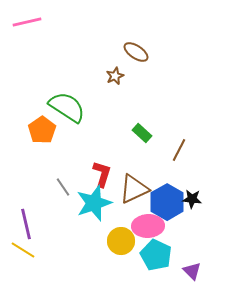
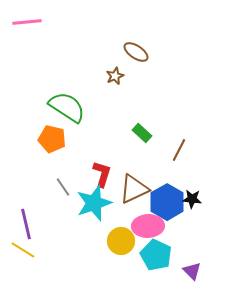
pink line: rotated 8 degrees clockwise
orange pentagon: moved 10 px right, 9 px down; rotated 24 degrees counterclockwise
